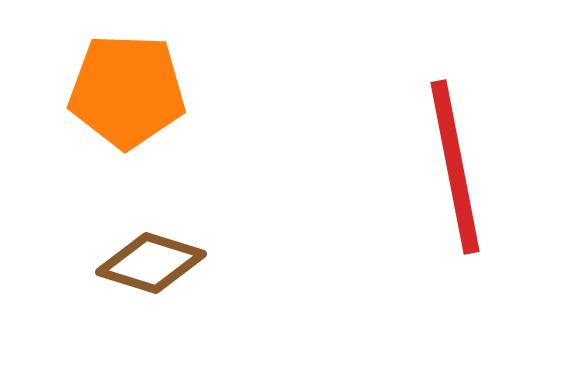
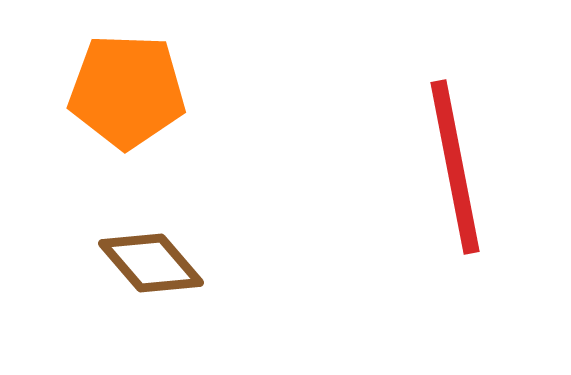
brown diamond: rotated 32 degrees clockwise
